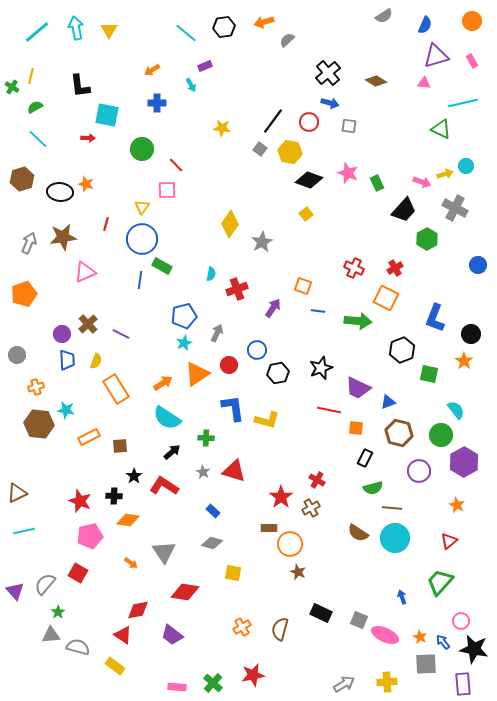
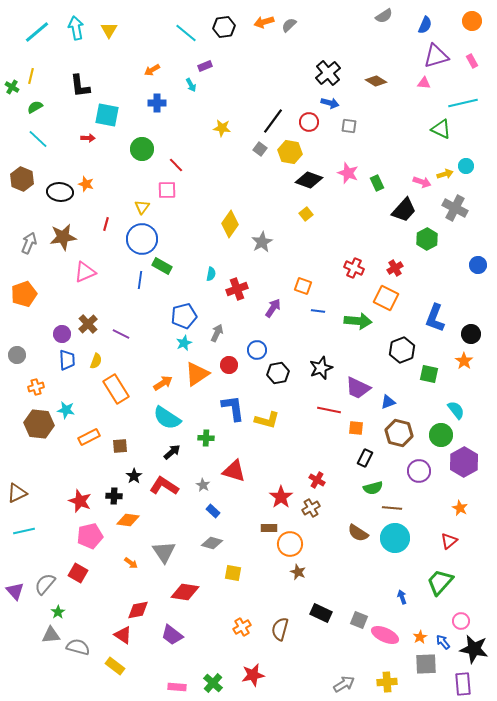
gray semicircle at (287, 40): moved 2 px right, 15 px up
brown hexagon at (22, 179): rotated 20 degrees counterclockwise
gray star at (203, 472): moved 13 px down
orange star at (457, 505): moved 3 px right, 3 px down
orange star at (420, 637): rotated 16 degrees clockwise
